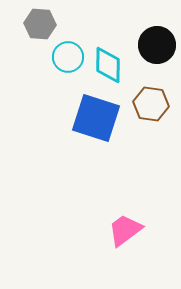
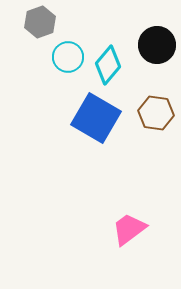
gray hexagon: moved 2 px up; rotated 24 degrees counterclockwise
cyan diamond: rotated 39 degrees clockwise
brown hexagon: moved 5 px right, 9 px down
blue square: rotated 12 degrees clockwise
pink trapezoid: moved 4 px right, 1 px up
